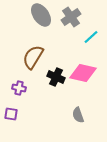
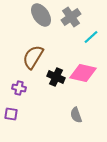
gray semicircle: moved 2 px left
